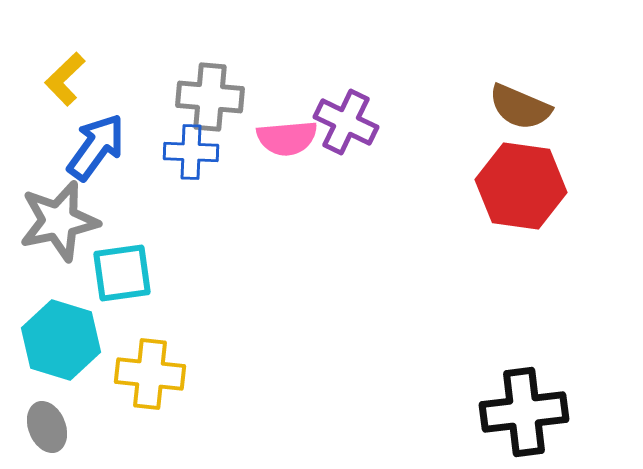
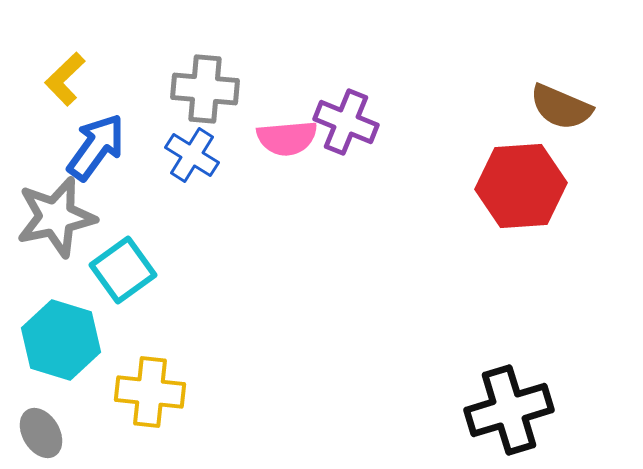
gray cross: moved 5 px left, 8 px up
brown semicircle: moved 41 px right
purple cross: rotated 4 degrees counterclockwise
blue cross: moved 1 px right, 3 px down; rotated 30 degrees clockwise
red hexagon: rotated 12 degrees counterclockwise
gray star: moved 3 px left, 4 px up
cyan square: moved 1 px right, 3 px up; rotated 28 degrees counterclockwise
yellow cross: moved 18 px down
black cross: moved 15 px left, 2 px up; rotated 10 degrees counterclockwise
gray ellipse: moved 6 px left, 6 px down; rotated 9 degrees counterclockwise
